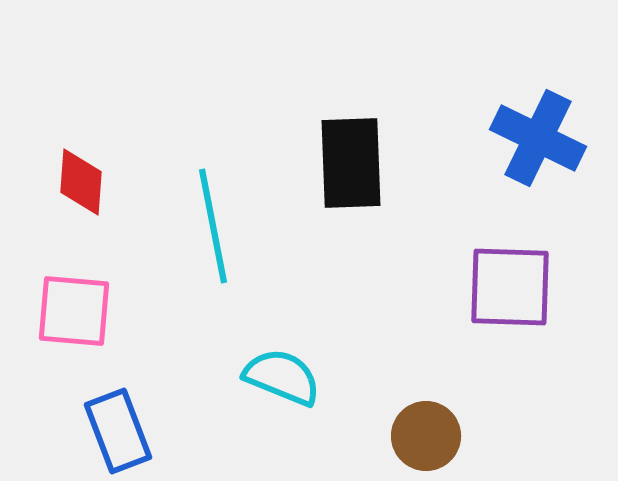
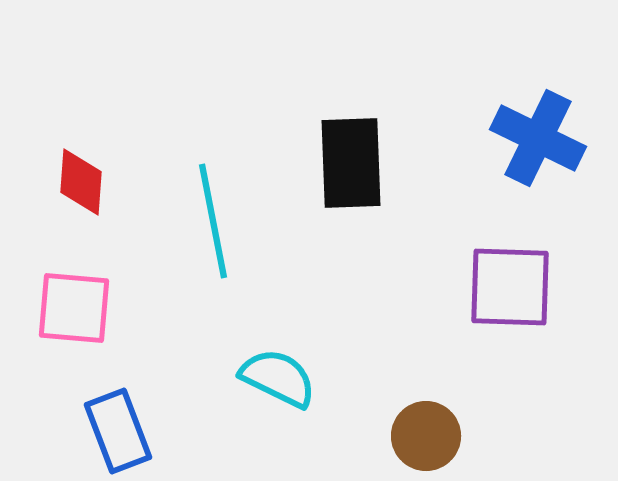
cyan line: moved 5 px up
pink square: moved 3 px up
cyan semicircle: moved 4 px left, 1 px down; rotated 4 degrees clockwise
